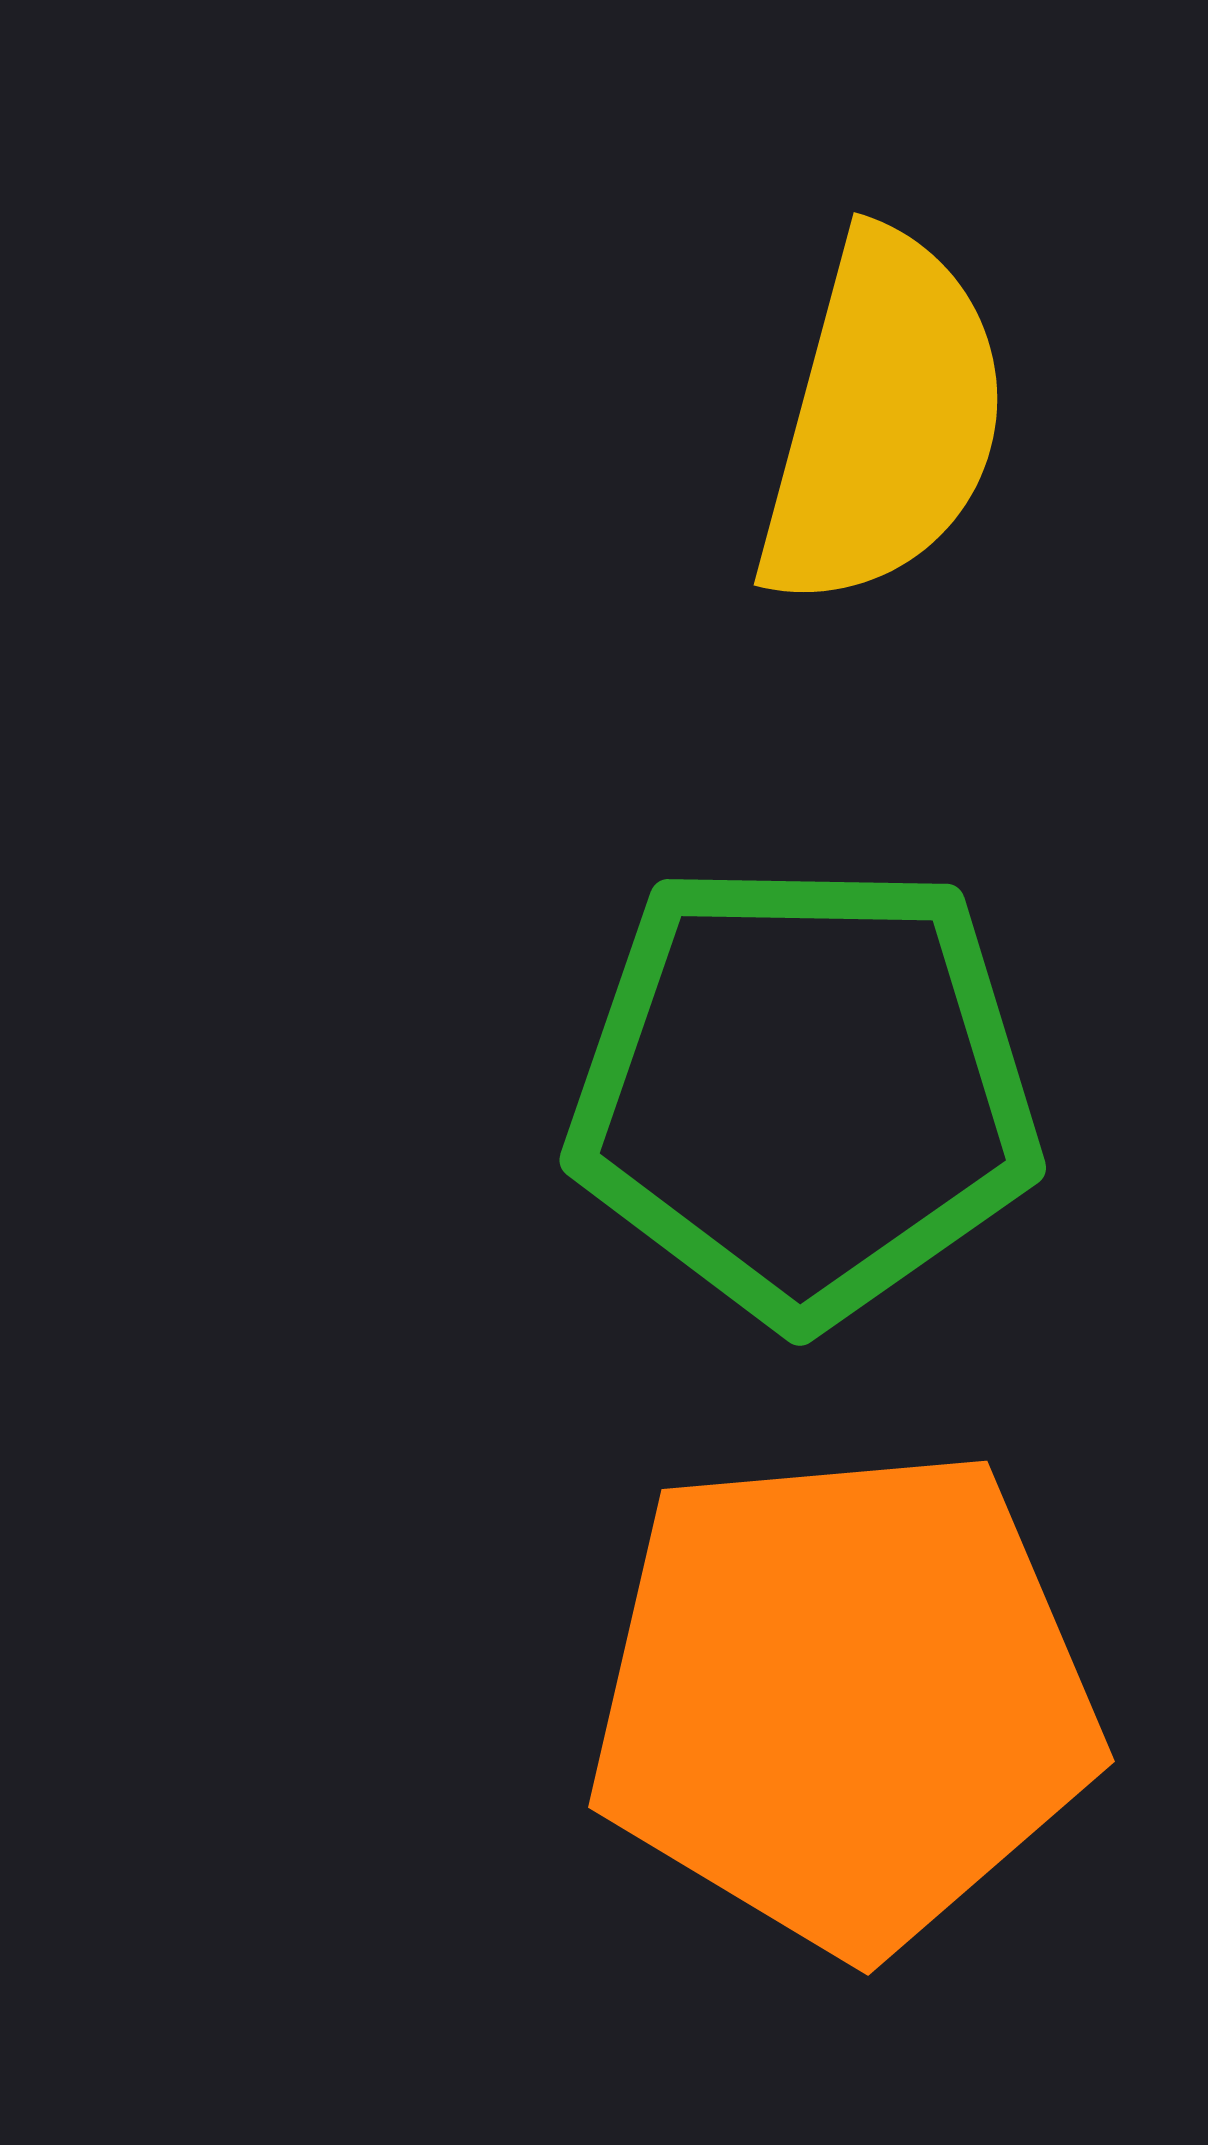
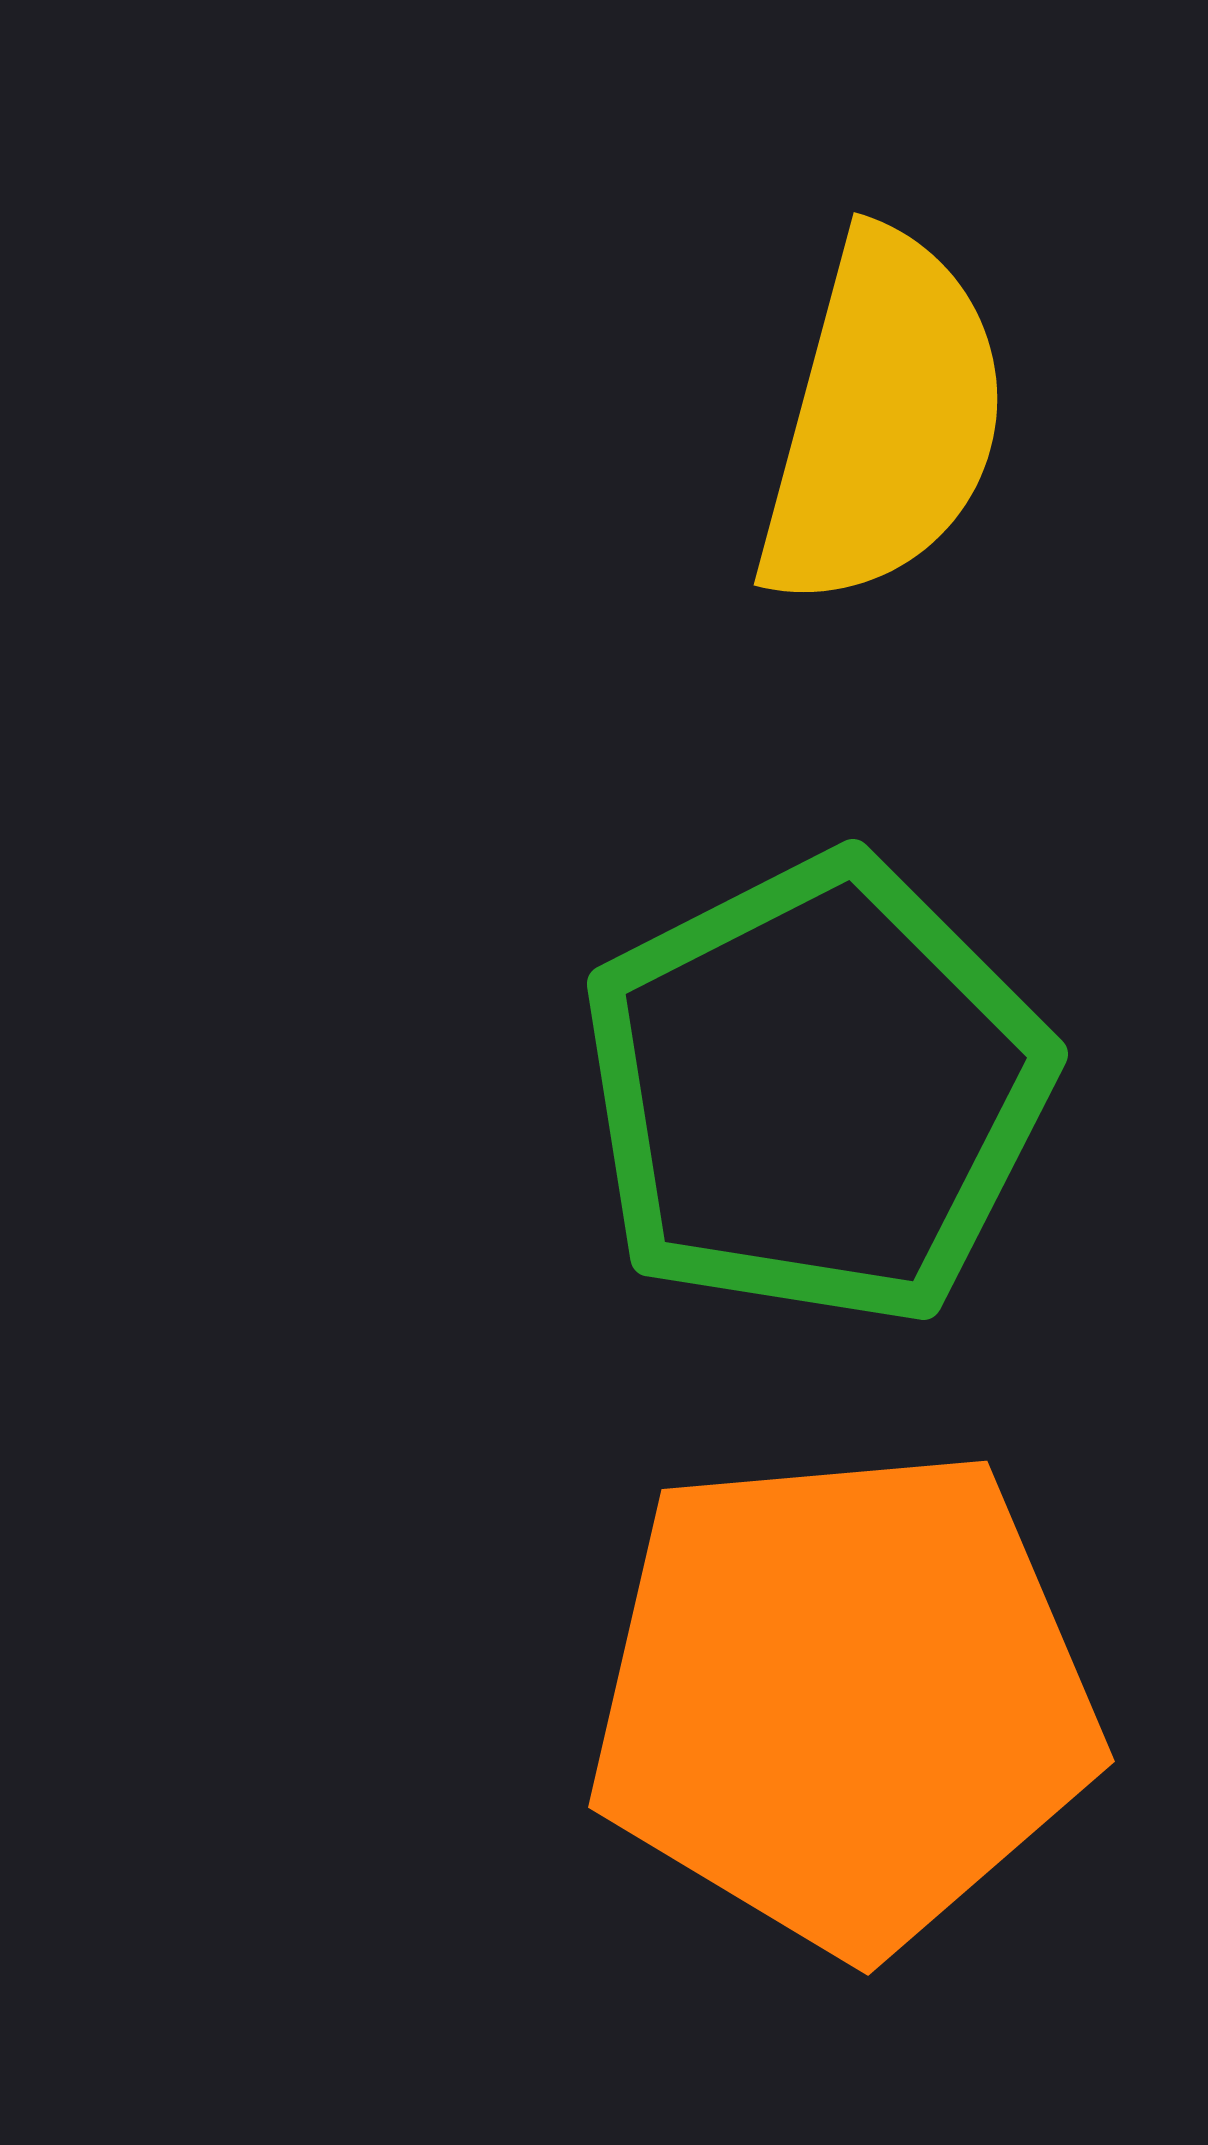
green pentagon: moved 12 px right; rotated 28 degrees counterclockwise
